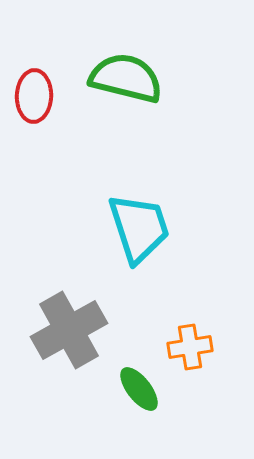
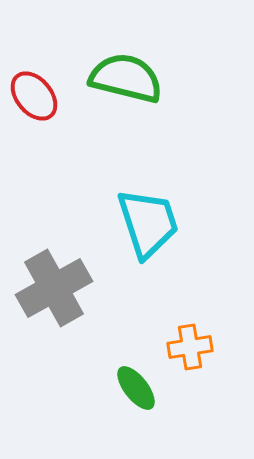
red ellipse: rotated 42 degrees counterclockwise
cyan trapezoid: moved 9 px right, 5 px up
gray cross: moved 15 px left, 42 px up
green ellipse: moved 3 px left, 1 px up
